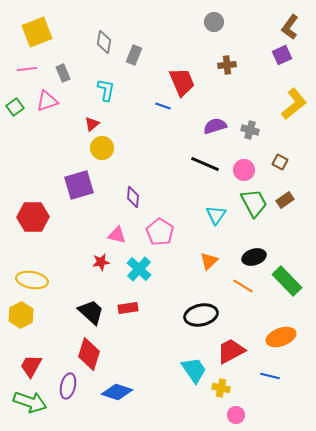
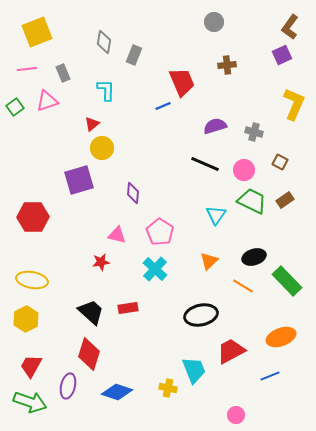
cyan L-shape at (106, 90): rotated 10 degrees counterclockwise
yellow L-shape at (294, 104): rotated 28 degrees counterclockwise
blue line at (163, 106): rotated 42 degrees counterclockwise
gray cross at (250, 130): moved 4 px right, 2 px down
purple square at (79, 185): moved 5 px up
purple diamond at (133, 197): moved 4 px up
green trapezoid at (254, 203): moved 2 px left, 2 px up; rotated 36 degrees counterclockwise
cyan cross at (139, 269): moved 16 px right
yellow hexagon at (21, 315): moved 5 px right, 4 px down
cyan trapezoid at (194, 370): rotated 12 degrees clockwise
blue line at (270, 376): rotated 36 degrees counterclockwise
yellow cross at (221, 388): moved 53 px left
